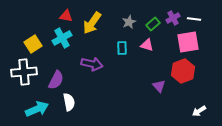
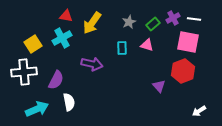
pink square: rotated 20 degrees clockwise
